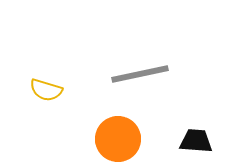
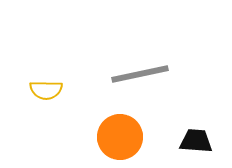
yellow semicircle: rotated 16 degrees counterclockwise
orange circle: moved 2 px right, 2 px up
